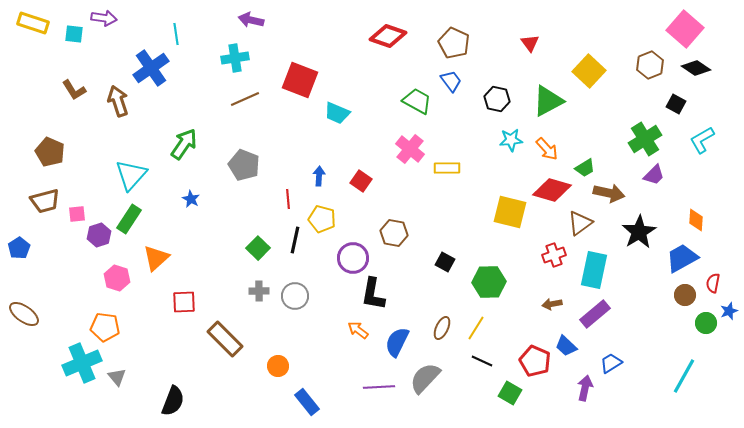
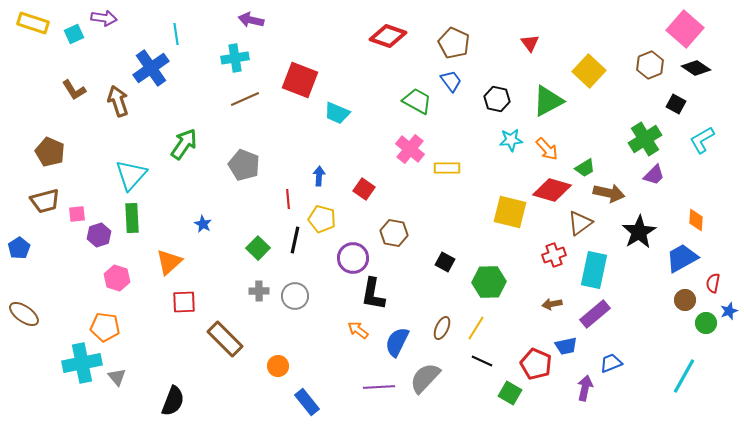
cyan square at (74, 34): rotated 30 degrees counterclockwise
red square at (361, 181): moved 3 px right, 8 px down
blue star at (191, 199): moved 12 px right, 25 px down
green rectangle at (129, 219): moved 3 px right, 1 px up; rotated 36 degrees counterclockwise
orange triangle at (156, 258): moved 13 px right, 4 px down
brown circle at (685, 295): moved 5 px down
blue trapezoid at (566, 346): rotated 55 degrees counterclockwise
red pentagon at (535, 361): moved 1 px right, 3 px down
cyan cross at (82, 363): rotated 12 degrees clockwise
blue trapezoid at (611, 363): rotated 10 degrees clockwise
